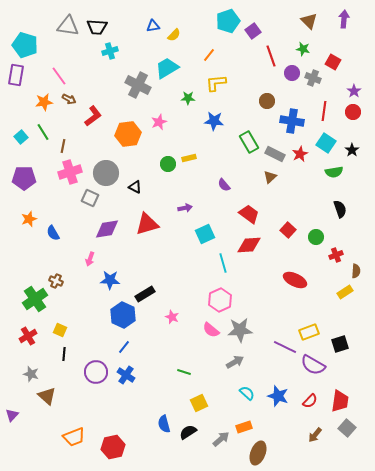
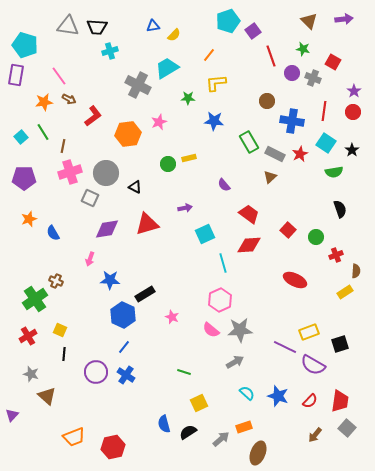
purple arrow at (344, 19): rotated 78 degrees clockwise
